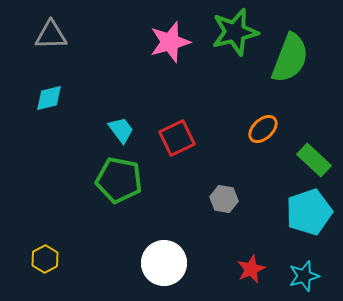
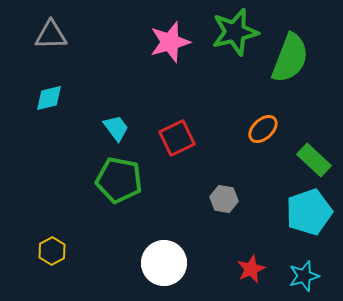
cyan trapezoid: moved 5 px left, 2 px up
yellow hexagon: moved 7 px right, 8 px up
